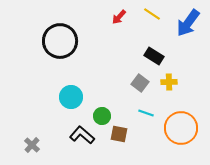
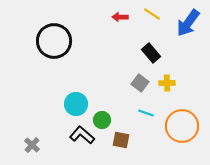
red arrow: moved 1 px right; rotated 49 degrees clockwise
black circle: moved 6 px left
black rectangle: moved 3 px left, 3 px up; rotated 18 degrees clockwise
yellow cross: moved 2 px left, 1 px down
cyan circle: moved 5 px right, 7 px down
green circle: moved 4 px down
orange circle: moved 1 px right, 2 px up
brown square: moved 2 px right, 6 px down
